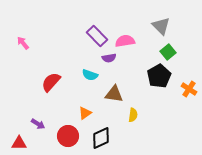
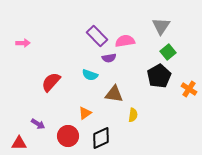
gray triangle: rotated 18 degrees clockwise
pink arrow: rotated 128 degrees clockwise
